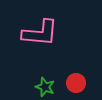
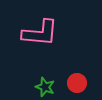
red circle: moved 1 px right
